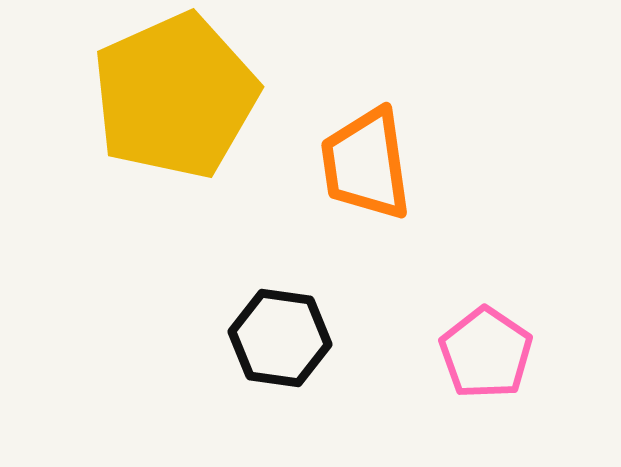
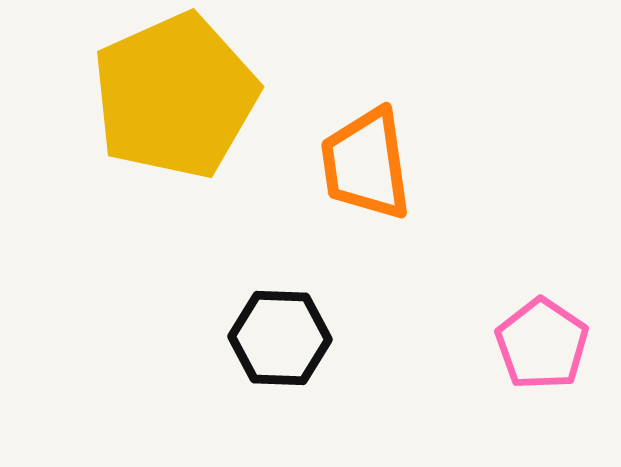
black hexagon: rotated 6 degrees counterclockwise
pink pentagon: moved 56 px right, 9 px up
